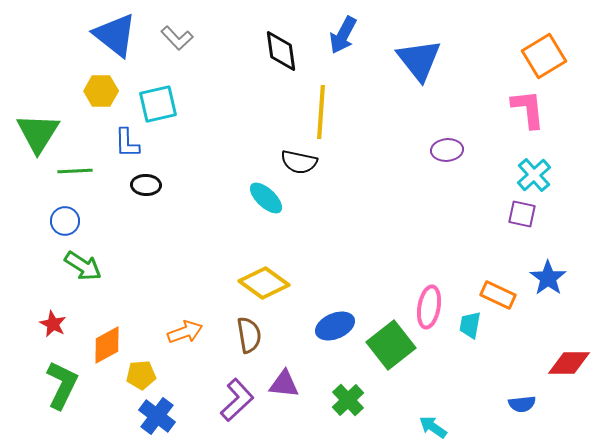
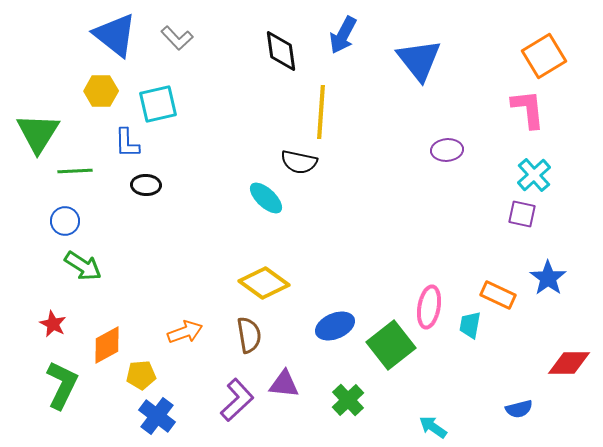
blue semicircle at (522, 404): moved 3 px left, 5 px down; rotated 8 degrees counterclockwise
